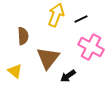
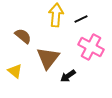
yellow arrow: rotated 15 degrees counterclockwise
brown semicircle: rotated 48 degrees counterclockwise
